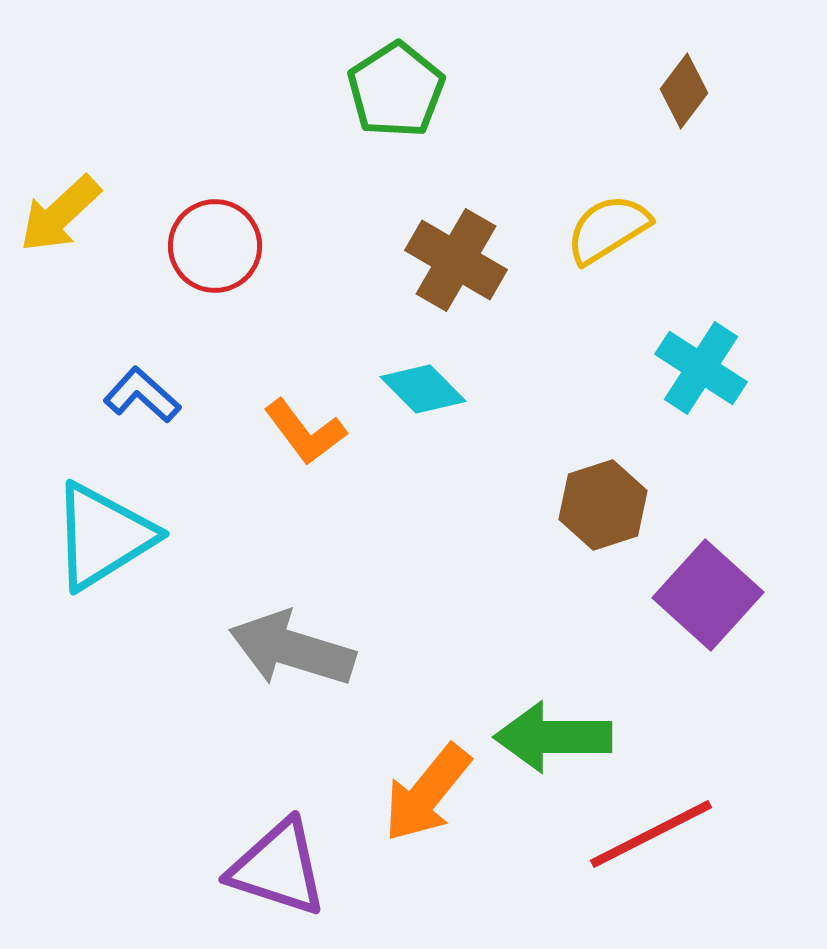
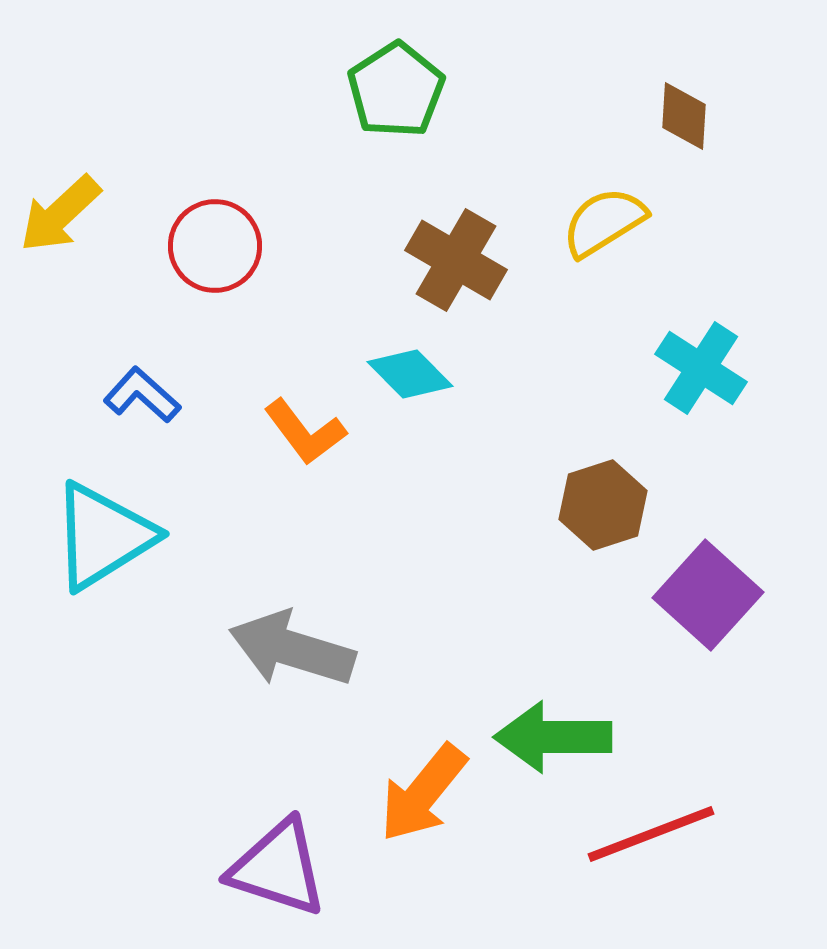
brown diamond: moved 25 px down; rotated 34 degrees counterclockwise
yellow semicircle: moved 4 px left, 7 px up
cyan diamond: moved 13 px left, 15 px up
orange arrow: moved 4 px left
red line: rotated 6 degrees clockwise
